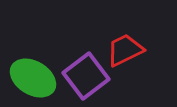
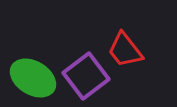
red trapezoid: rotated 102 degrees counterclockwise
